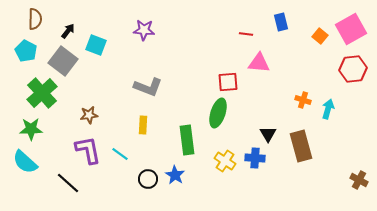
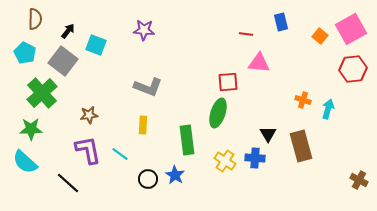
cyan pentagon: moved 1 px left, 2 px down
